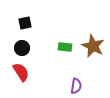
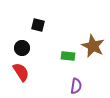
black square: moved 13 px right, 2 px down; rotated 24 degrees clockwise
green rectangle: moved 3 px right, 9 px down
